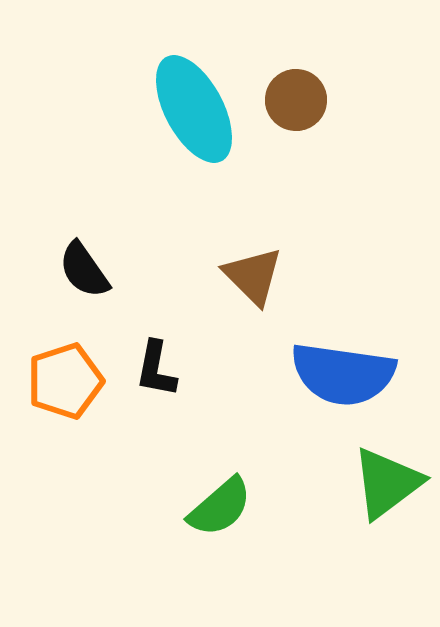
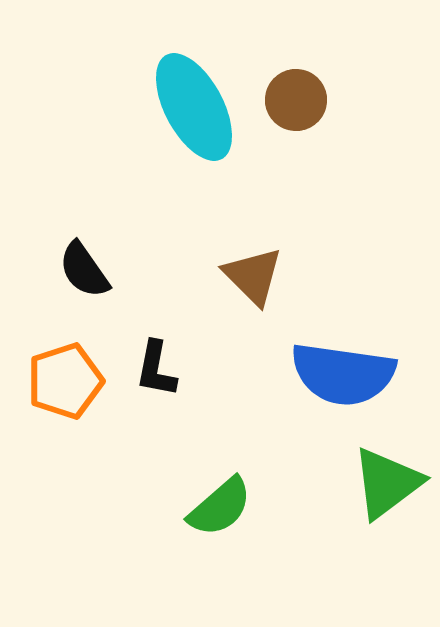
cyan ellipse: moved 2 px up
